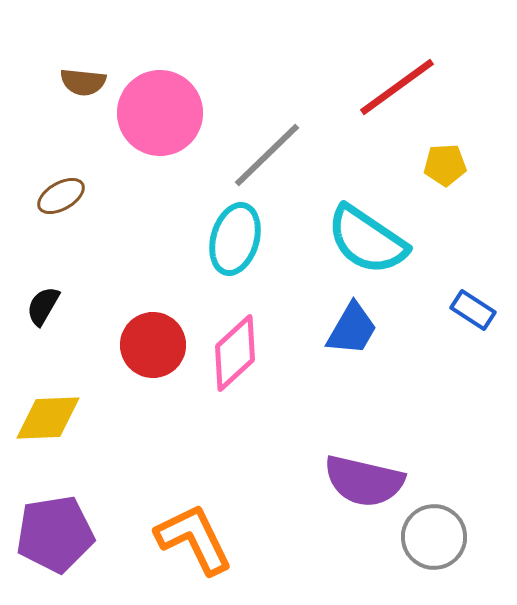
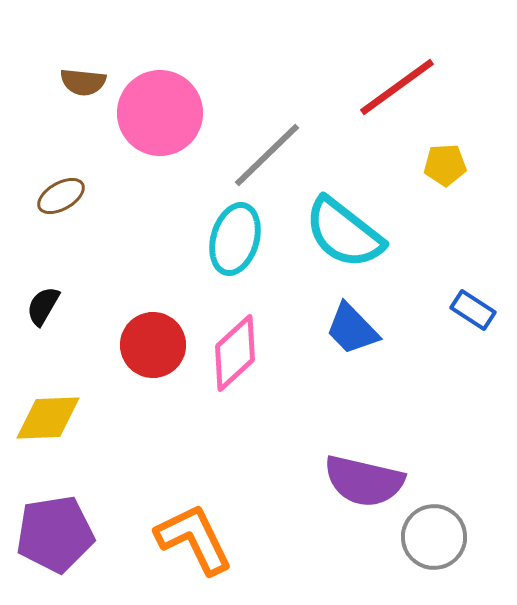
cyan semicircle: moved 23 px left, 7 px up; rotated 4 degrees clockwise
blue trapezoid: rotated 106 degrees clockwise
